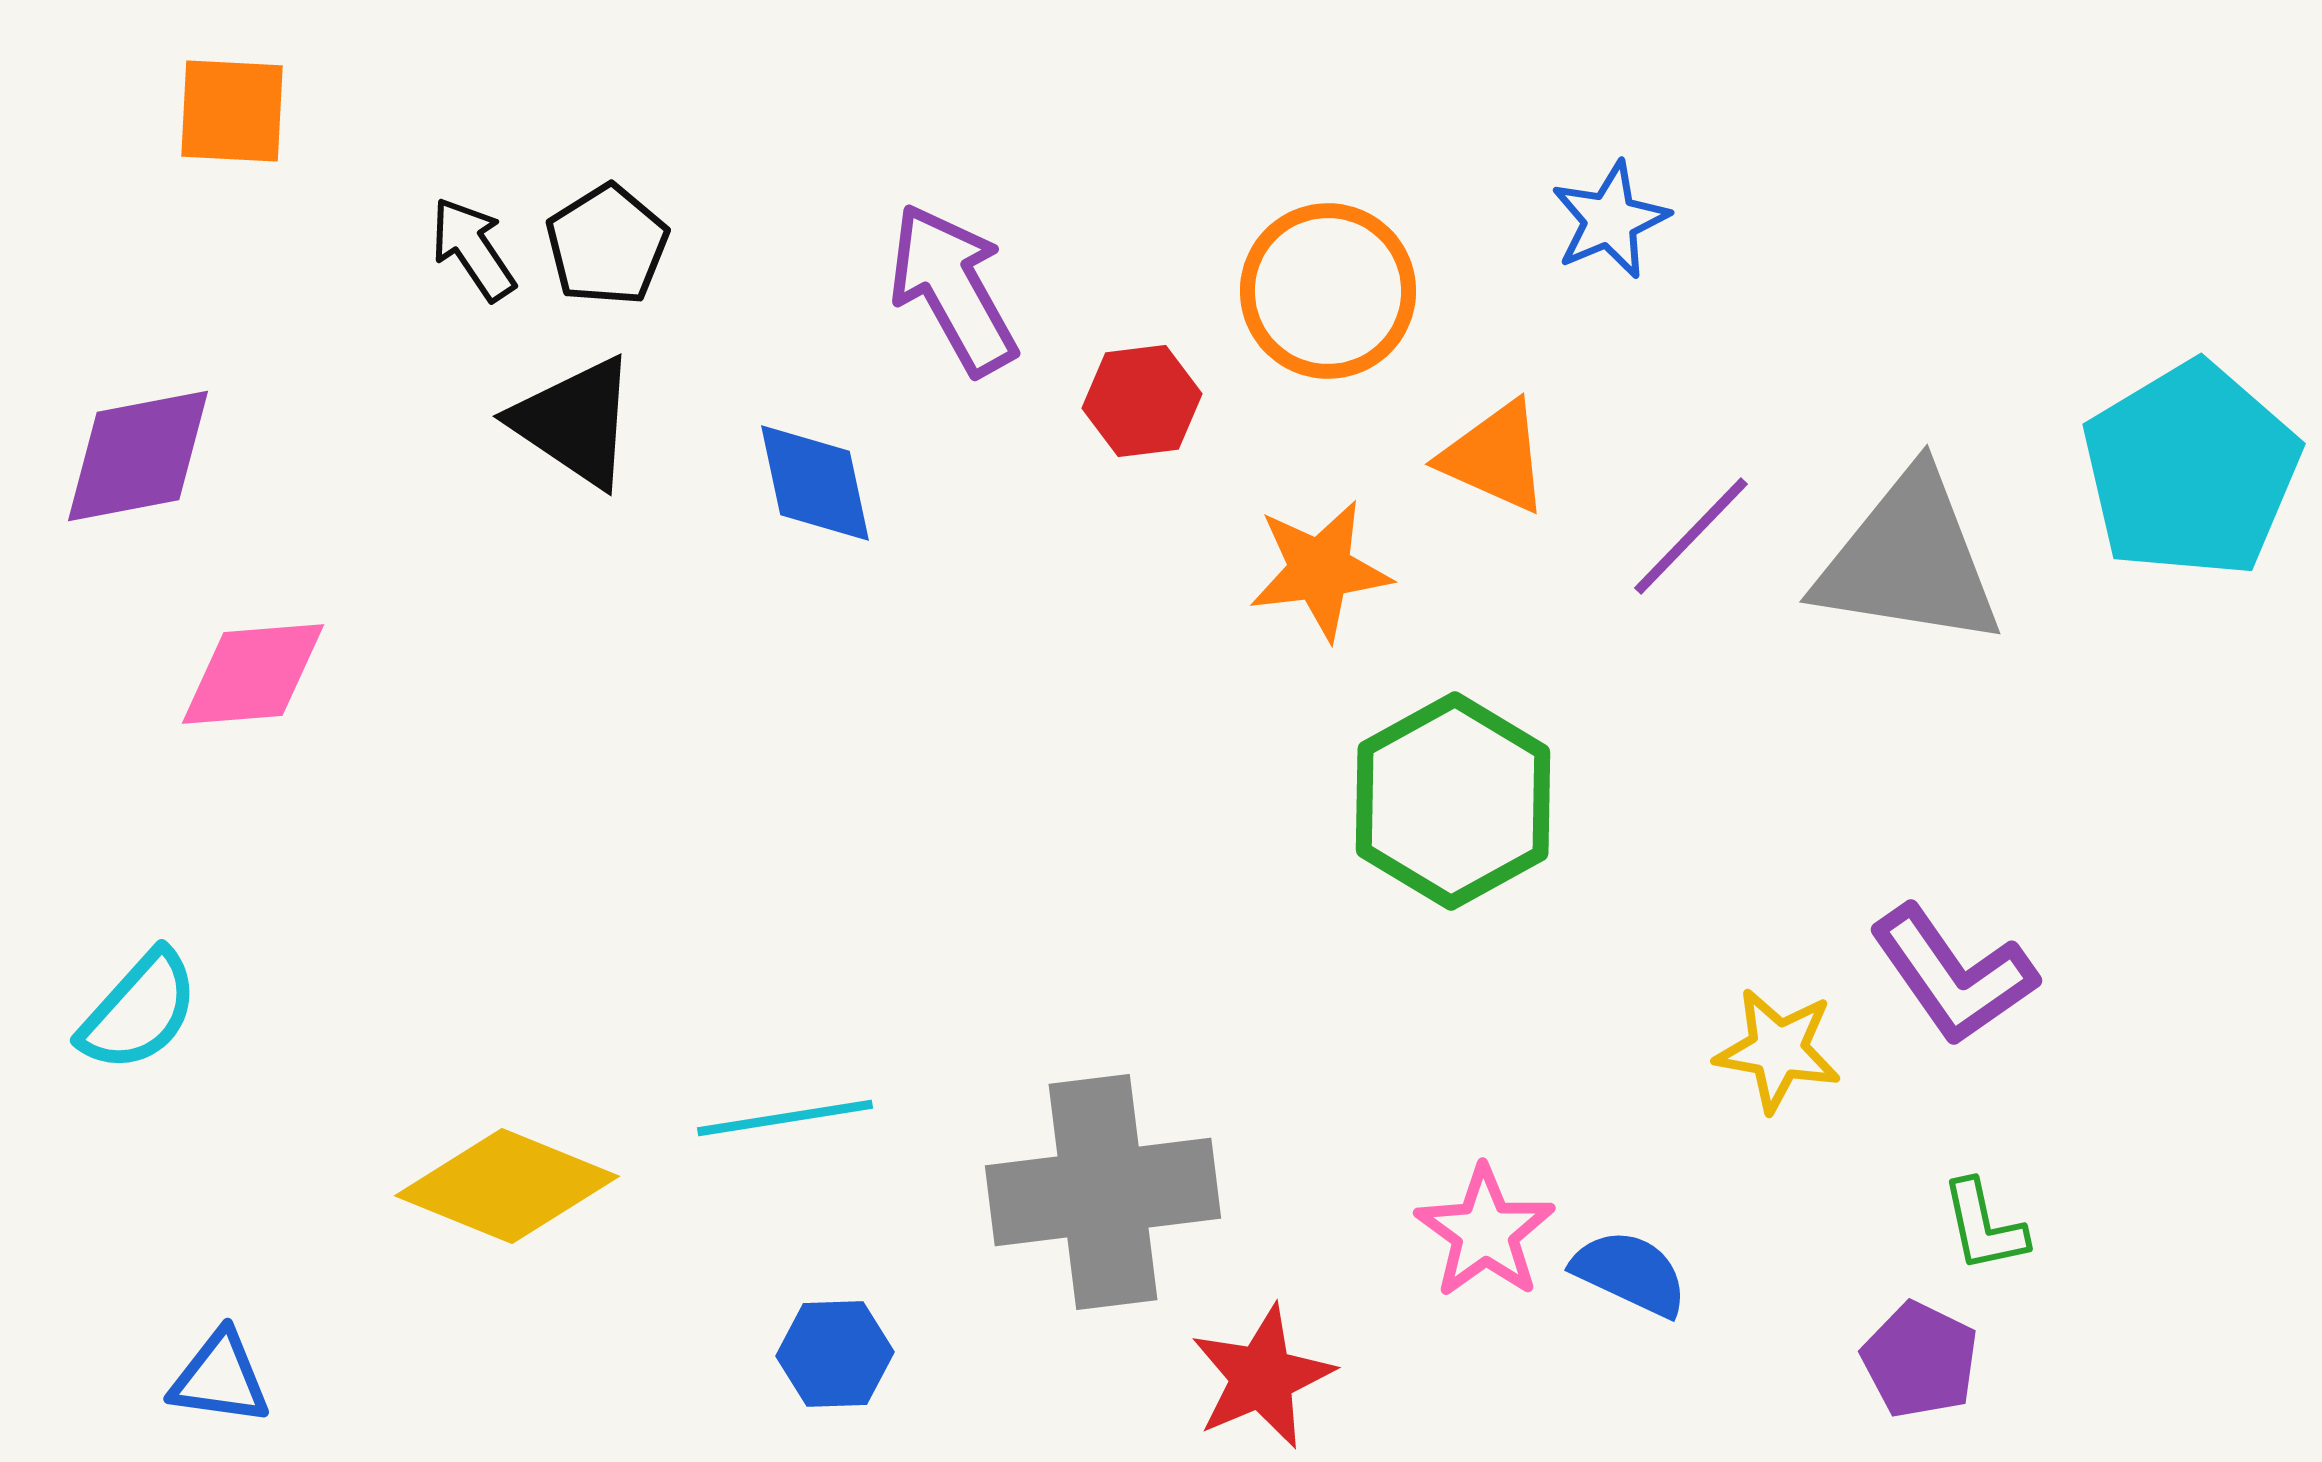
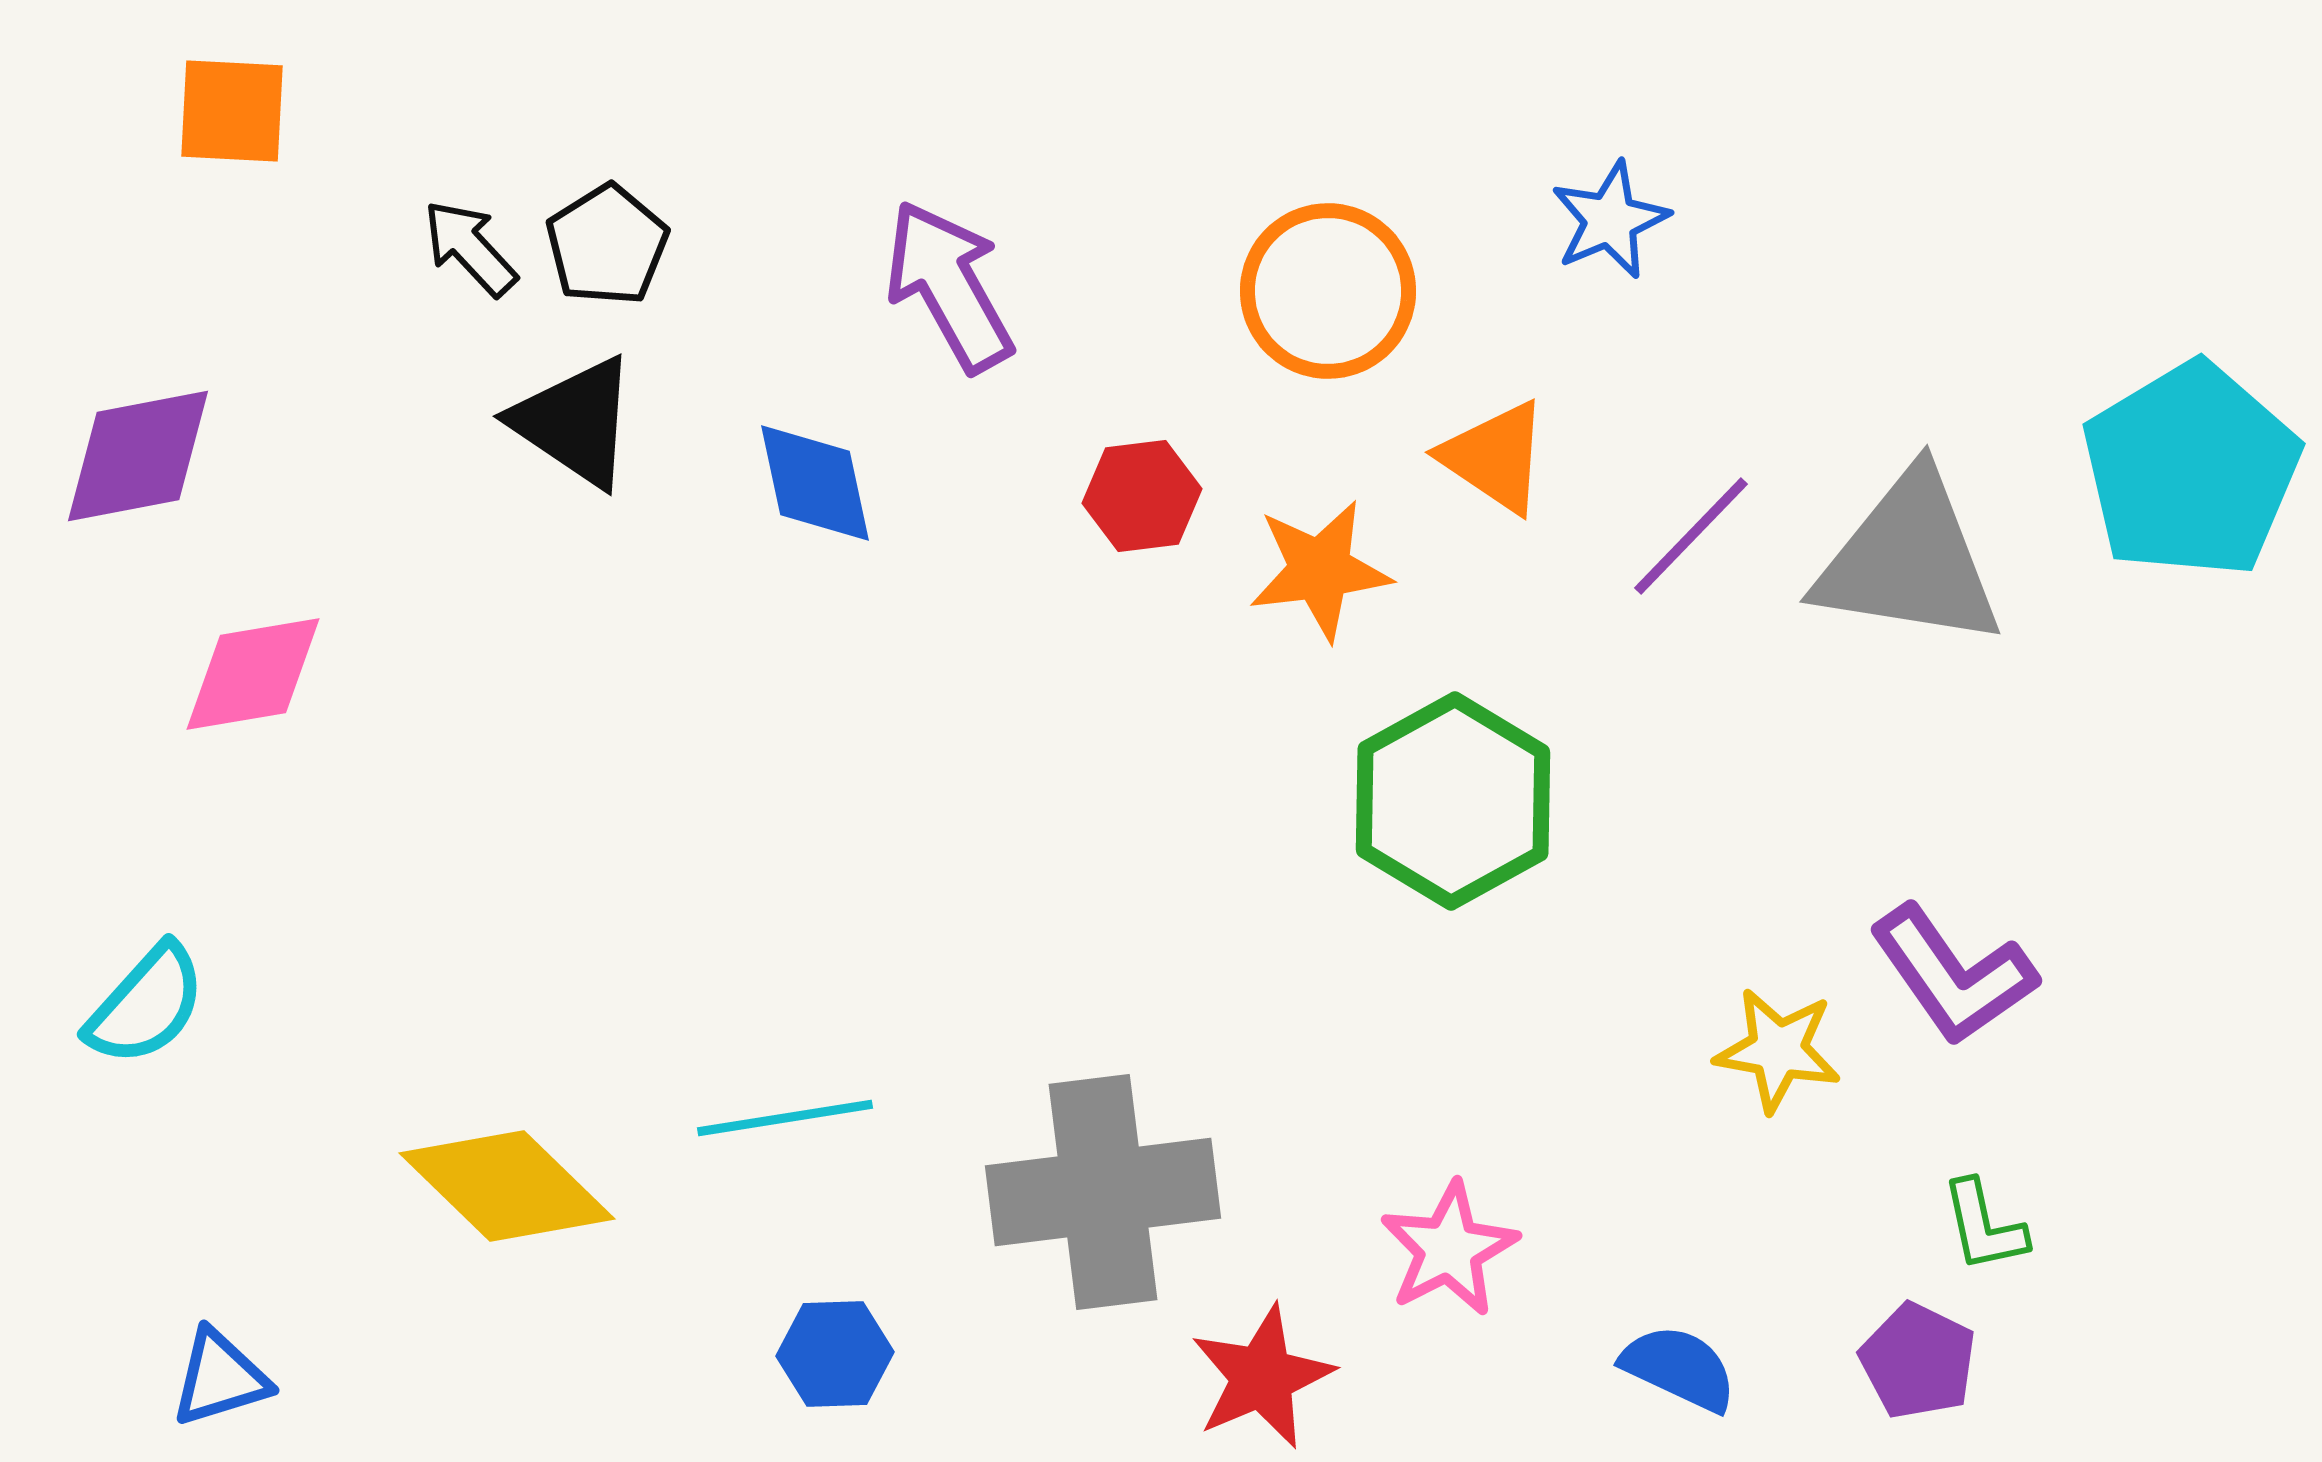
black arrow: moved 3 px left, 1 px up; rotated 9 degrees counterclockwise
purple arrow: moved 4 px left, 3 px up
red hexagon: moved 95 px down
orange triangle: rotated 10 degrees clockwise
pink diamond: rotated 5 degrees counterclockwise
cyan semicircle: moved 7 px right, 6 px up
yellow diamond: rotated 22 degrees clockwise
pink star: moved 36 px left, 17 px down; rotated 9 degrees clockwise
blue semicircle: moved 49 px right, 95 px down
purple pentagon: moved 2 px left, 1 px down
blue triangle: rotated 25 degrees counterclockwise
